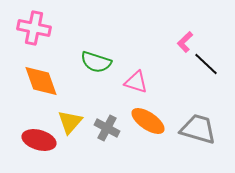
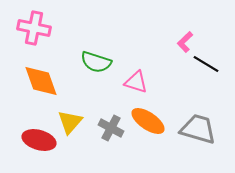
black line: rotated 12 degrees counterclockwise
gray cross: moved 4 px right
